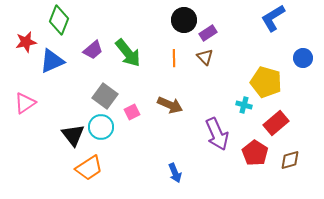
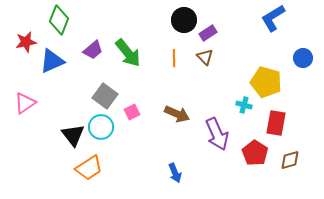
brown arrow: moved 7 px right, 9 px down
red rectangle: rotated 40 degrees counterclockwise
